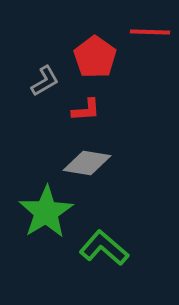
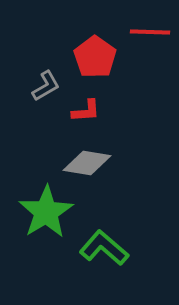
gray L-shape: moved 1 px right, 5 px down
red L-shape: moved 1 px down
